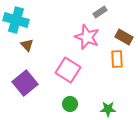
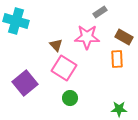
cyan cross: moved 1 px down
pink star: rotated 20 degrees counterclockwise
brown triangle: moved 29 px right
pink square: moved 4 px left, 2 px up
green circle: moved 6 px up
green star: moved 11 px right
